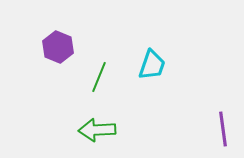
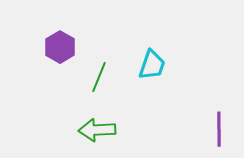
purple hexagon: moved 2 px right; rotated 8 degrees clockwise
purple line: moved 4 px left; rotated 8 degrees clockwise
